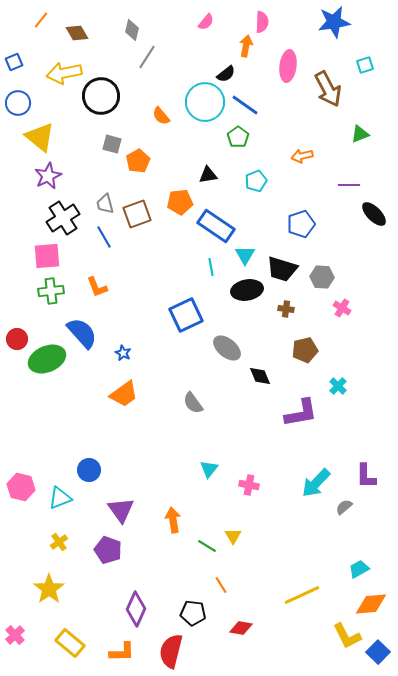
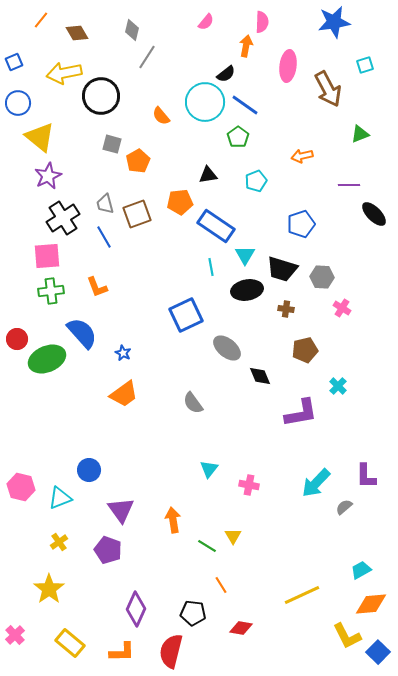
cyan trapezoid at (359, 569): moved 2 px right, 1 px down
